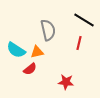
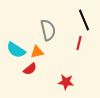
black line: rotated 35 degrees clockwise
